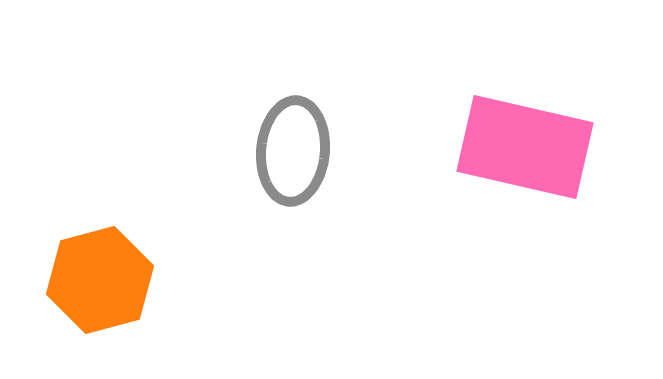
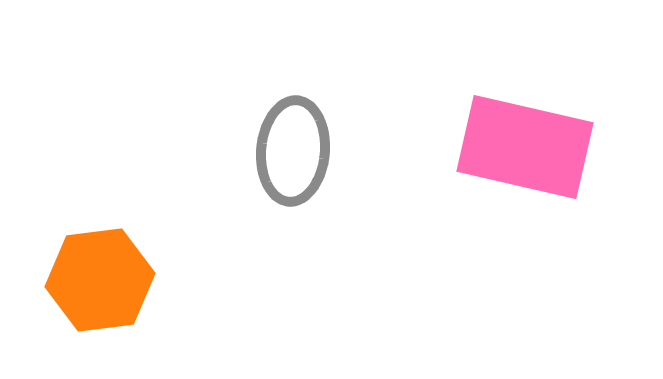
orange hexagon: rotated 8 degrees clockwise
